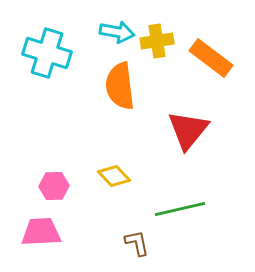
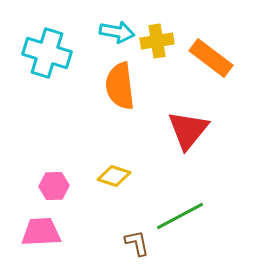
yellow diamond: rotated 28 degrees counterclockwise
green line: moved 7 px down; rotated 15 degrees counterclockwise
